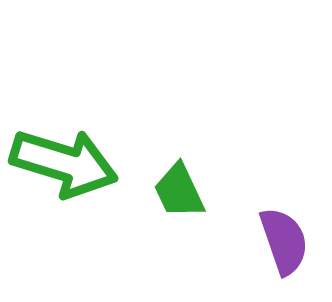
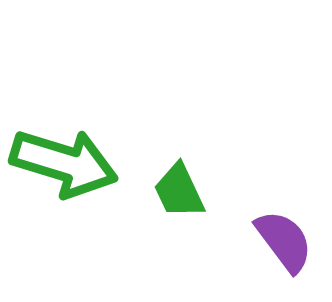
purple semicircle: rotated 18 degrees counterclockwise
